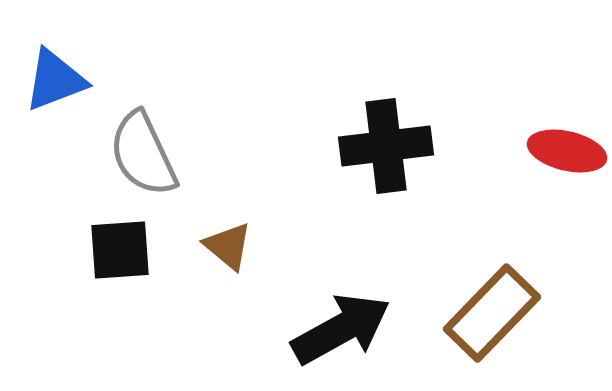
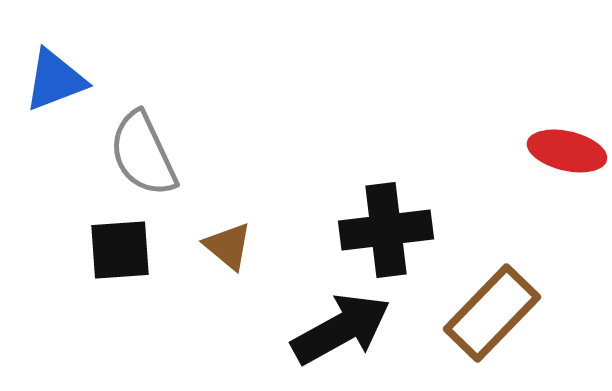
black cross: moved 84 px down
